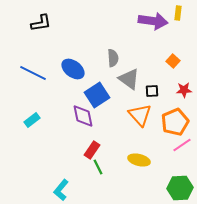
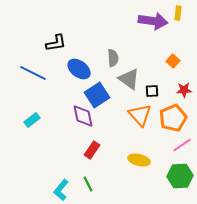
black L-shape: moved 15 px right, 20 px down
blue ellipse: moved 6 px right
orange pentagon: moved 2 px left, 4 px up
green line: moved 10 px left, 17 px down
green hexagon: moved 12 px up
